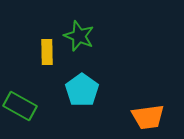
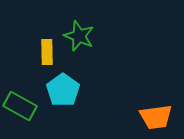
cyan pentagon: moved 19 px left
orange trapezoid: moved 8 px right
